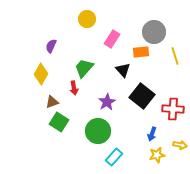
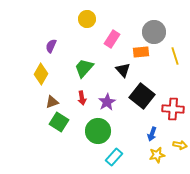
red arrow: moved 8 px right, 10 px down
